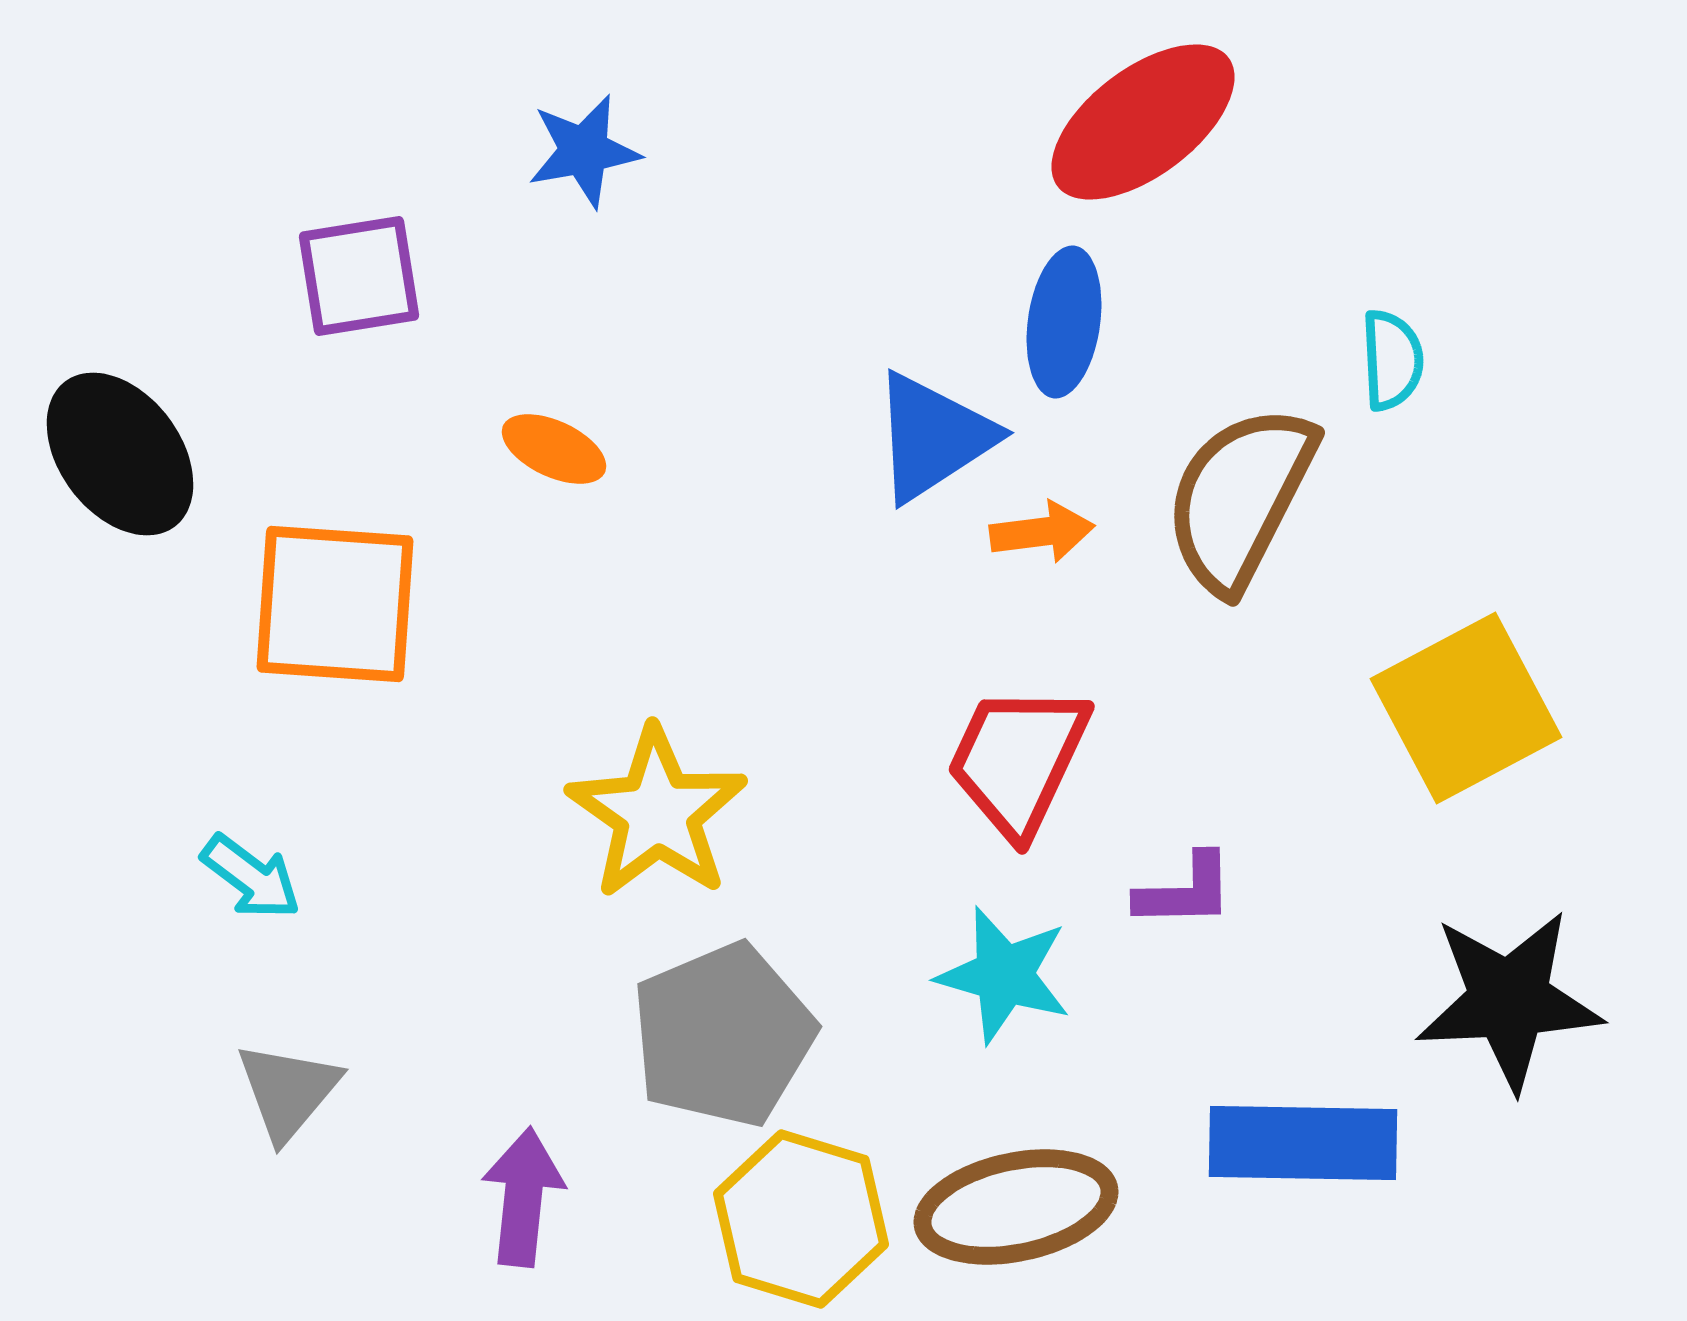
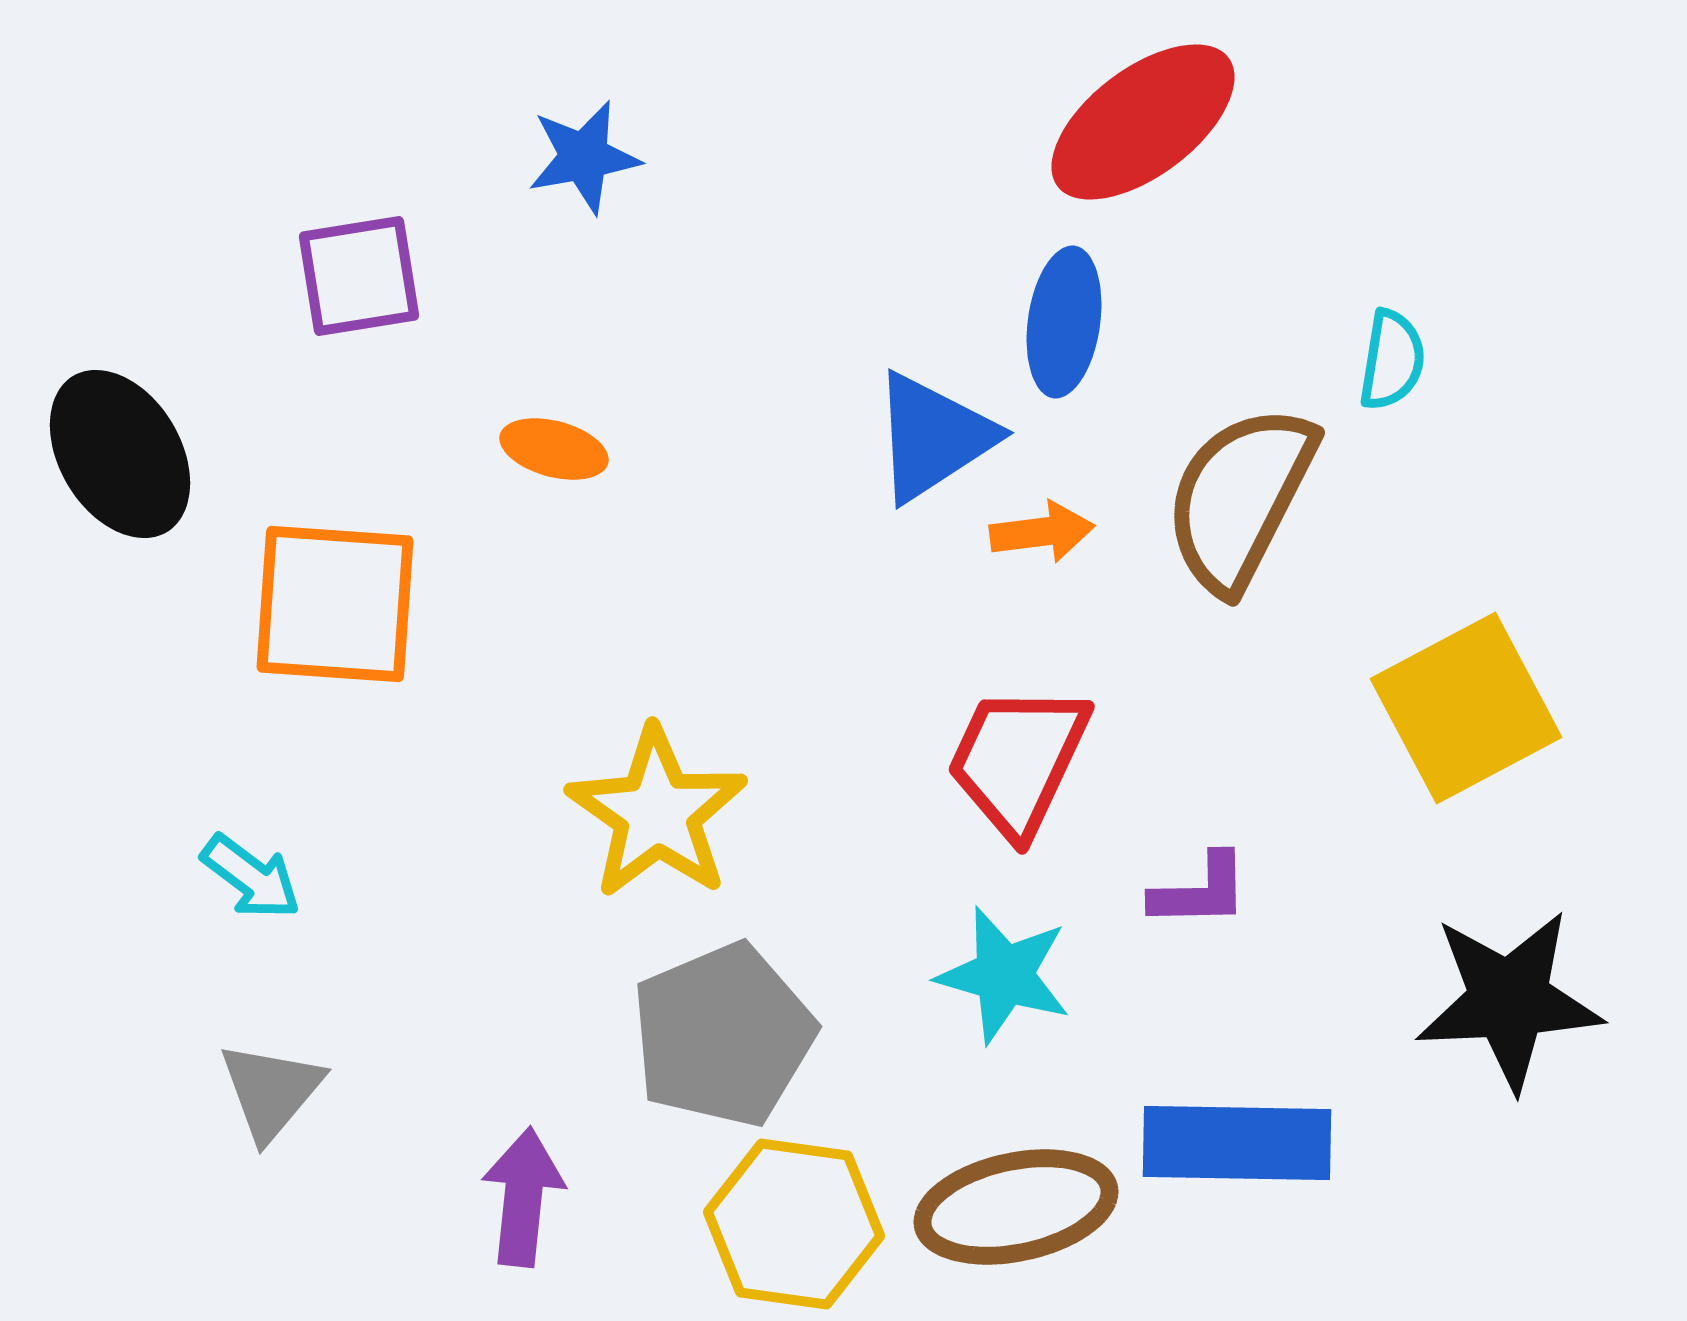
blue star: moved 6 px down
cyan semicircle: rotated 12 degrees clockwise
orange ellipse: rotated 10 degrees counterclockwise
black ellipse: rotated 6 degrees clockwise
purple L-shape: moved 15 px right
gray triangle: moved 17 px left
blue rectangle: moved 66 px left
yellow hexagon: moved 7 px left, 5 px down; rotated 9 degrees counterclockwise
